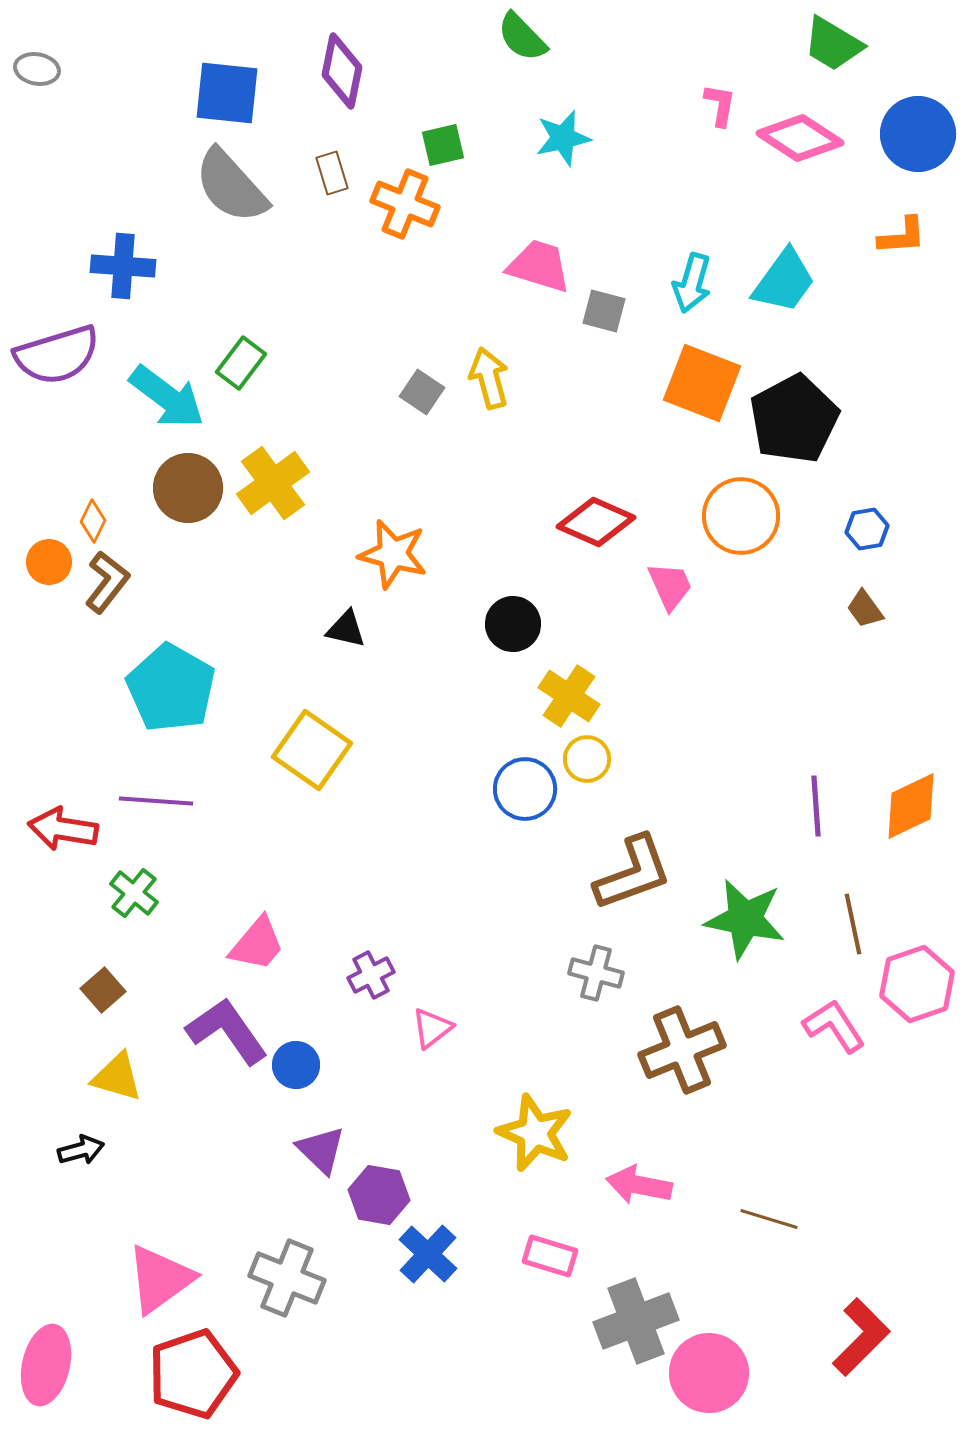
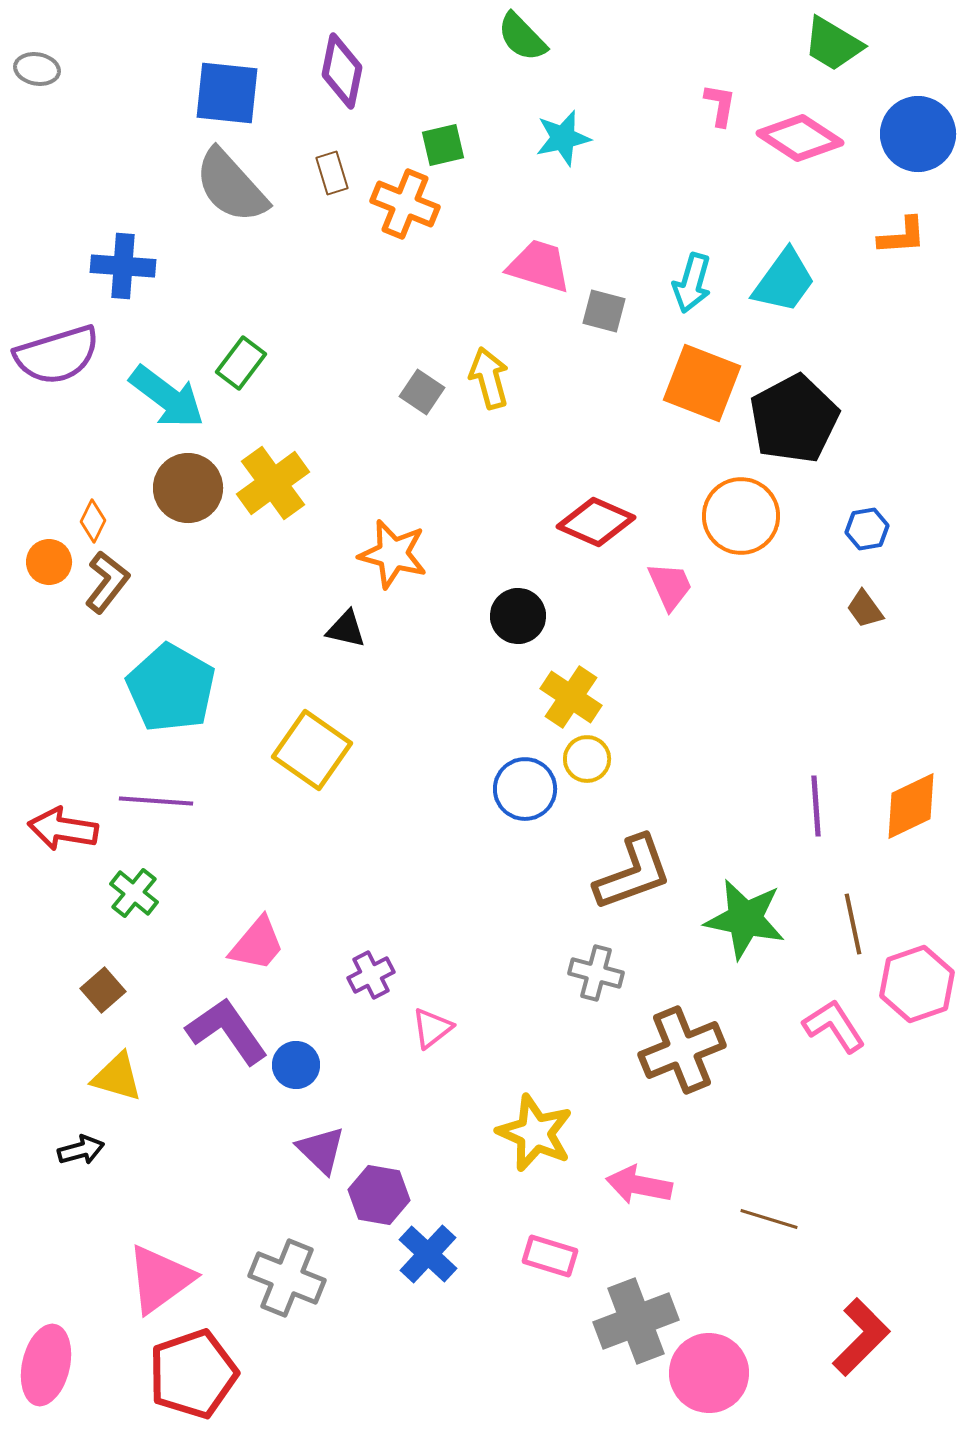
black circle at (513, 624): moved 5 px right, 8 px up
yellow cross at (569, 696): moved 2 px right, 1 px down
